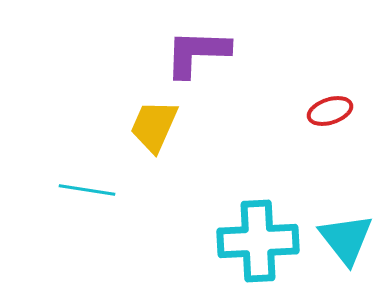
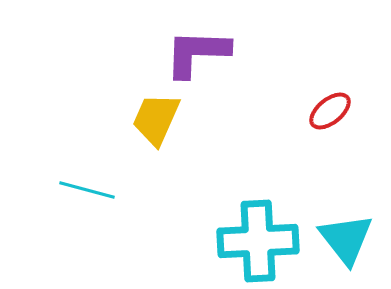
red ellipse: rotated 21 degrees counterclockwise
yellow trapezoid: moved 2 px right, 7 px up
cyan line: rotated 6 degrees clockwise
